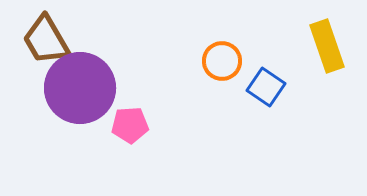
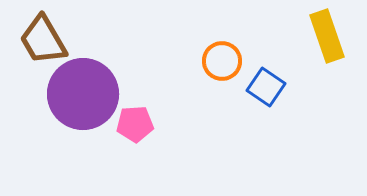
brown trapezoid: moved 3 px left
yellow rectangle: moved 10 px up
purple circle: moved 3 px right, 6 px down
pink pentagon: moved 5 px right, 1 px up
